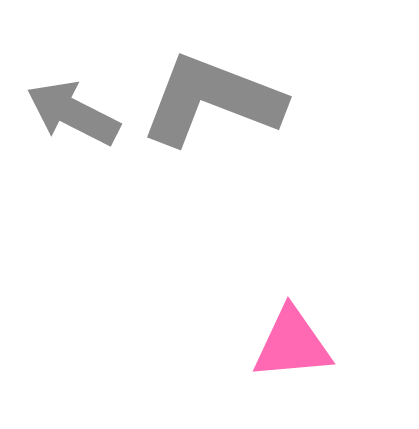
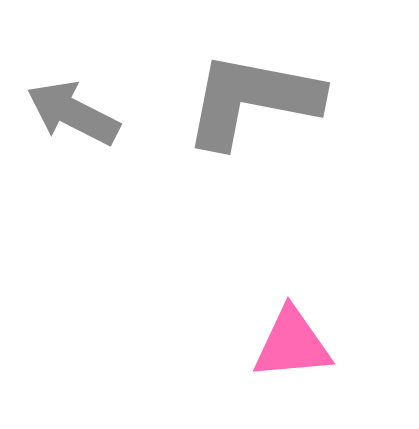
gray L-shape: moved 40 px right; rotated 10 degrees counterclockwise
